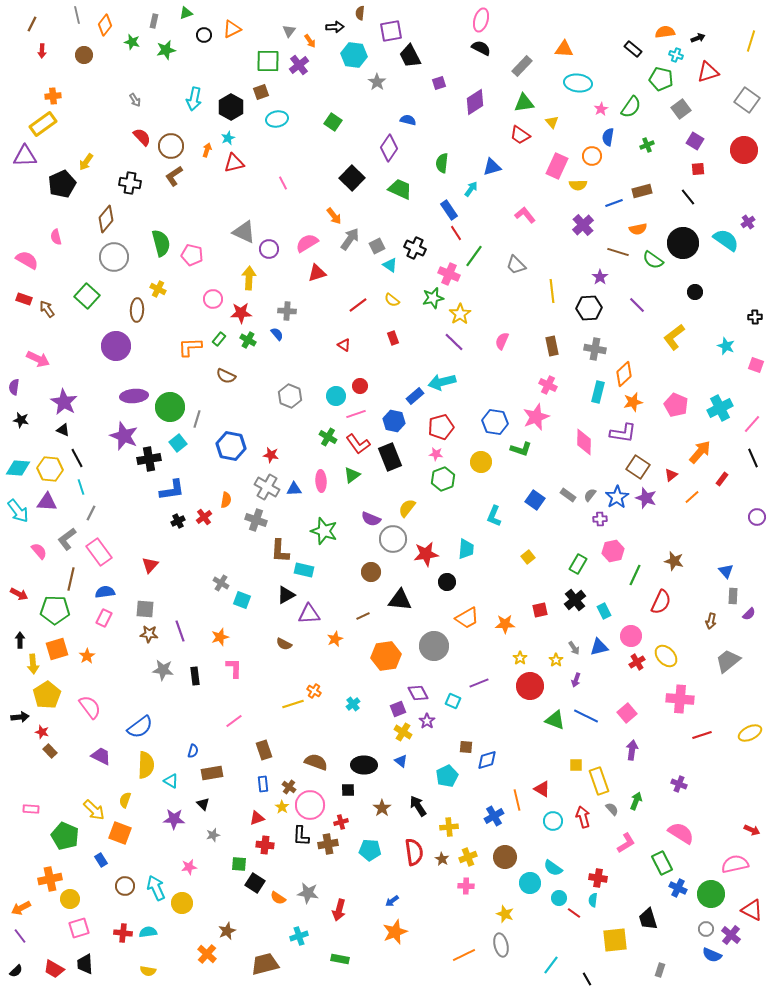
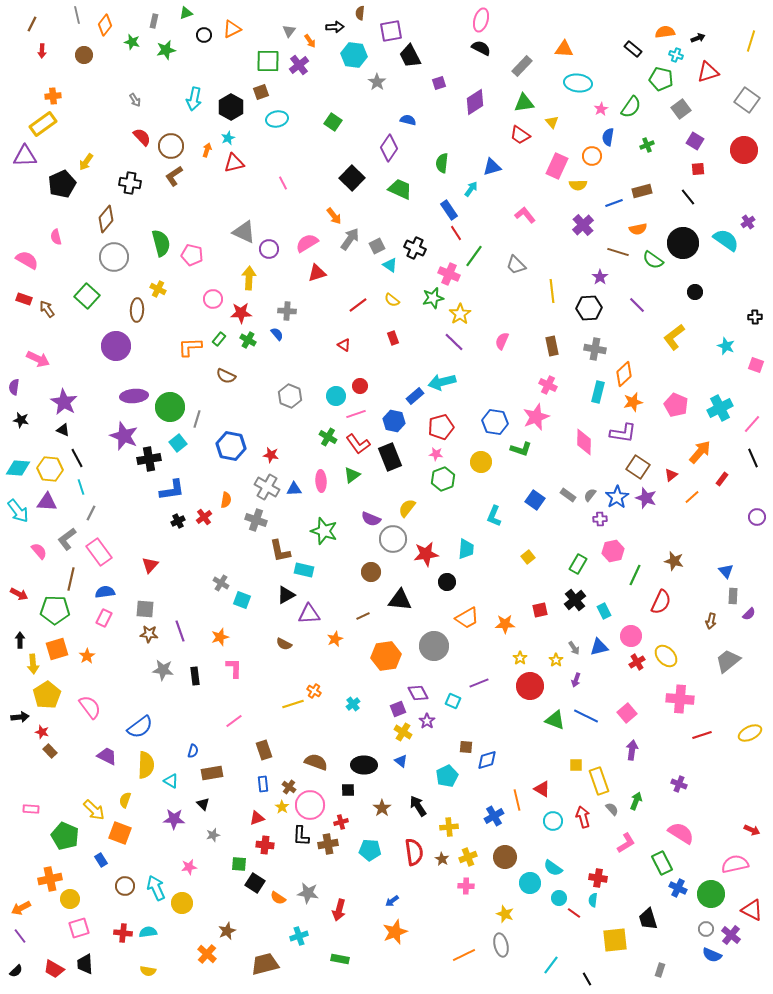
brown L-shape at (280, 551): rotated 15 degrees counterclockwise
purple trapezoid at (101, 756): moved 6 px right
